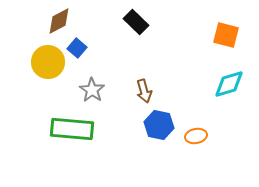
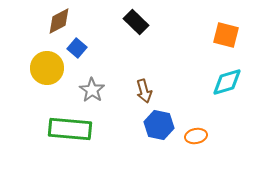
yellow circle: moved 1 px left, 6 px down
cyan diamond: moved 2 px left, 2 px up
green rectangle: moved 2 px left
